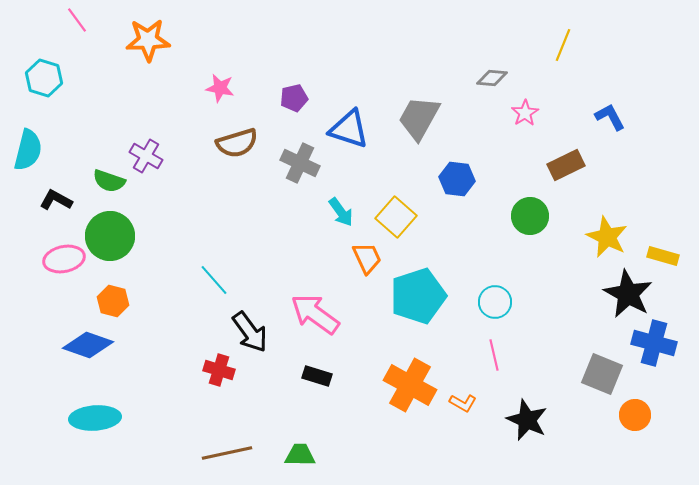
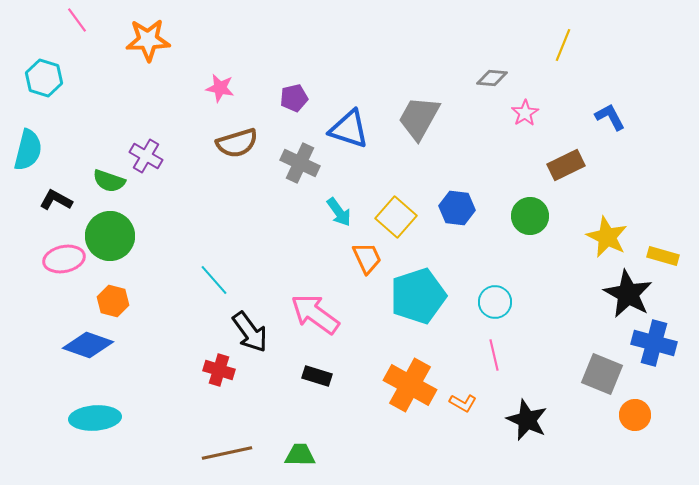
blue hexagon at (457, 179): moved 29 px down
cyan arrow at (341, 212): moved 2 px left
